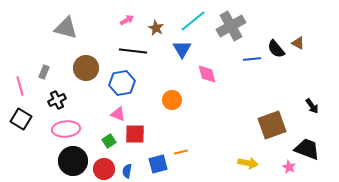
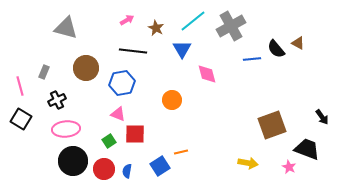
black arrow: moved 10 px right, 11 px down
blue square: moved 2 px right, 2 px down; rotated 18 degrees counterclockwise
